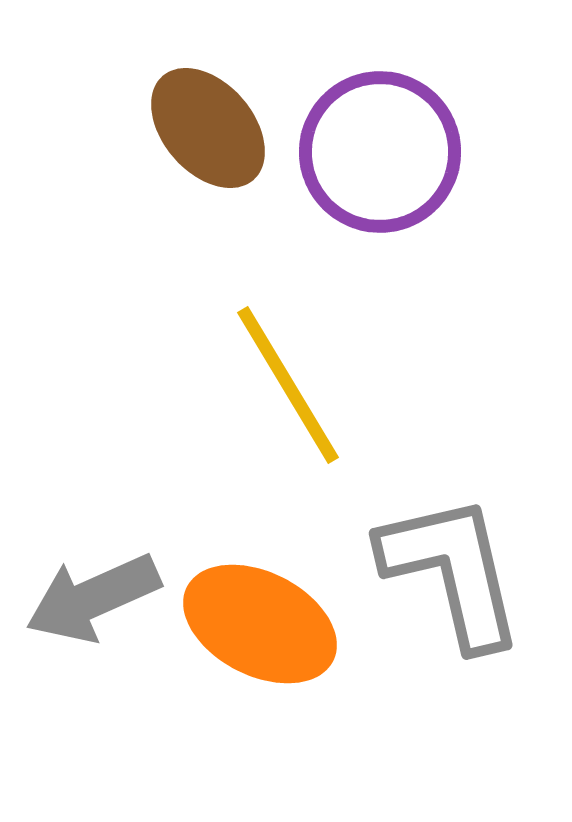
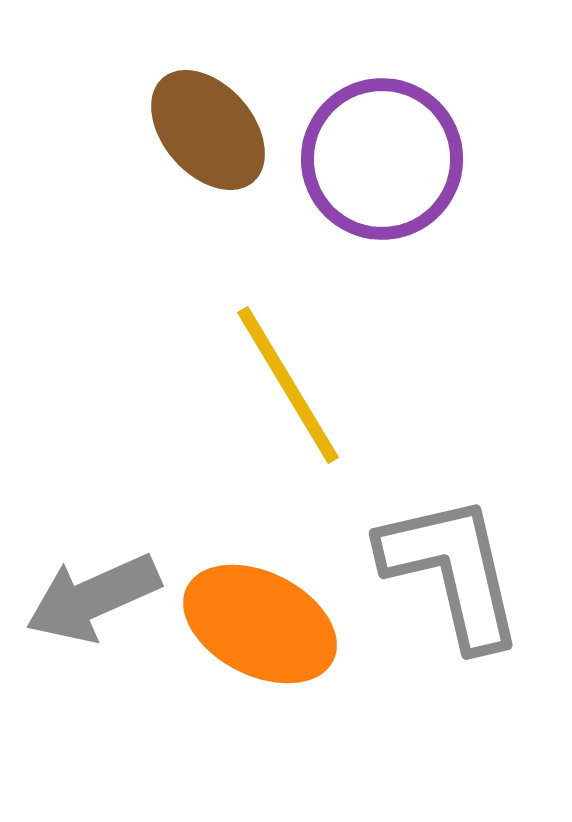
brown ellipse: moved 2 px down
purple circle: moved 2 px right, 7 px down
